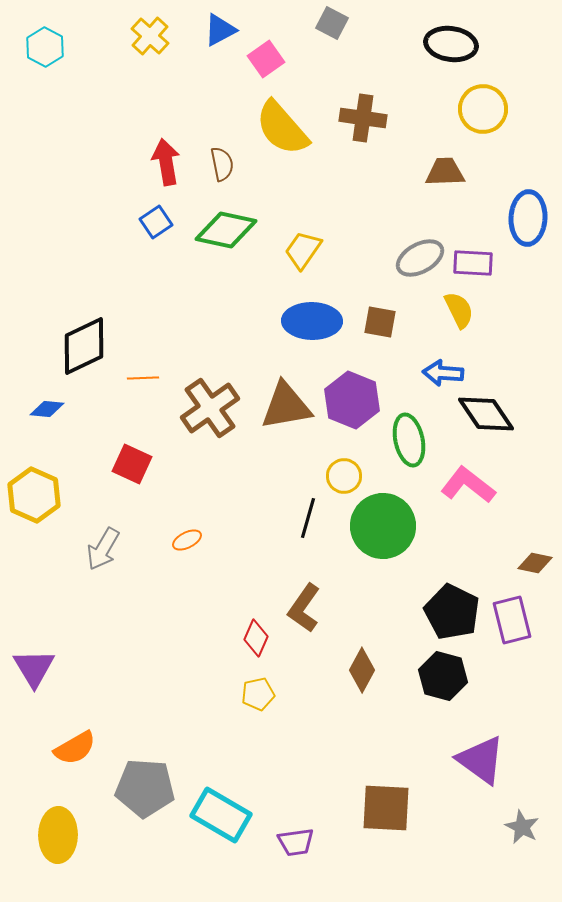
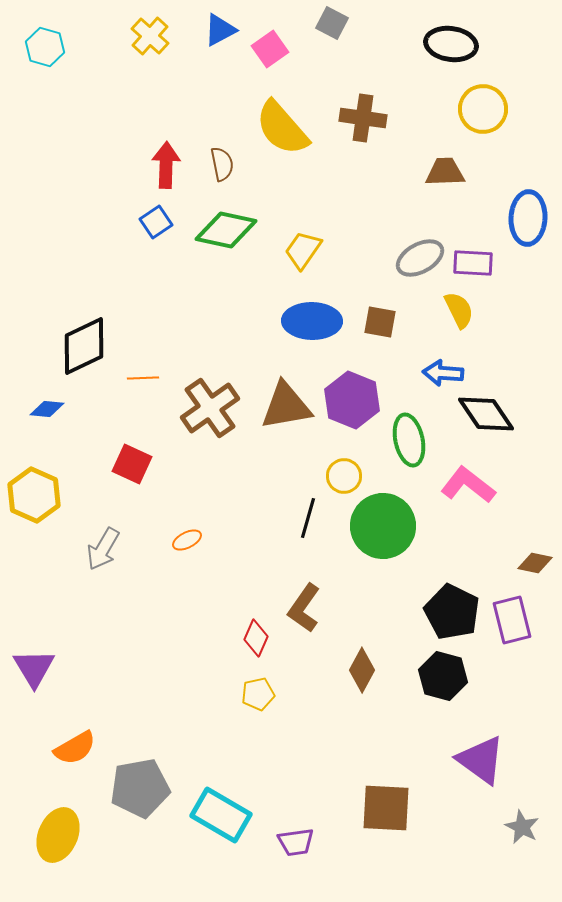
cyan hexagon at (45, 47): rotated 12 degrees counterclockwise
pink square at (266, 59): moved 4 px right, 10 px up
red arrow at (166, 162): moved 3 px down; rotated 12 degrees clockwise
gray pentagon at (145, 788): moved 5 px left; rotated 14 degrees counterclockwise
yellow ellipse at (58, 835): rotated 22 degrees clockwise
